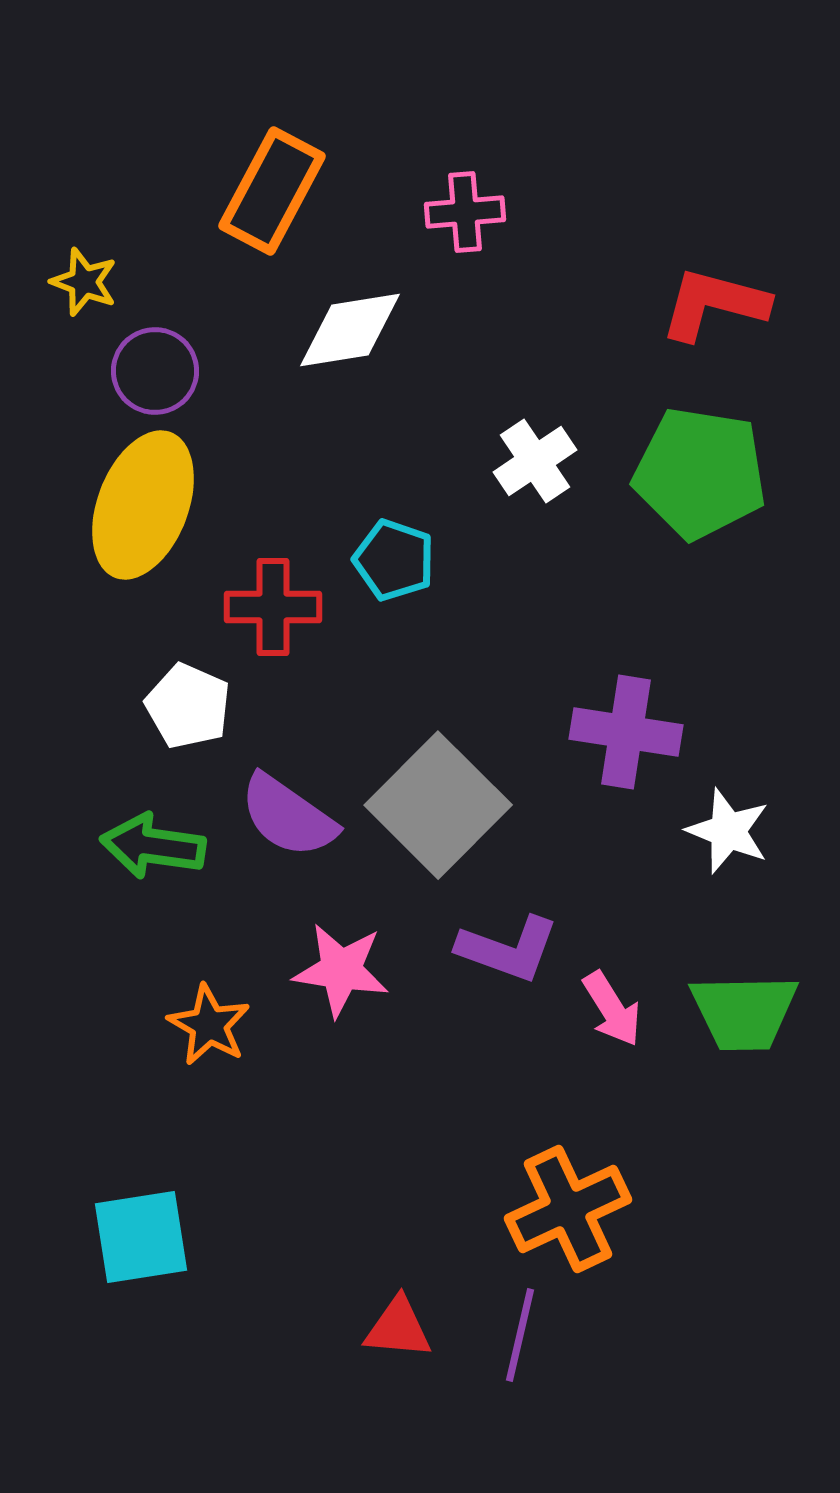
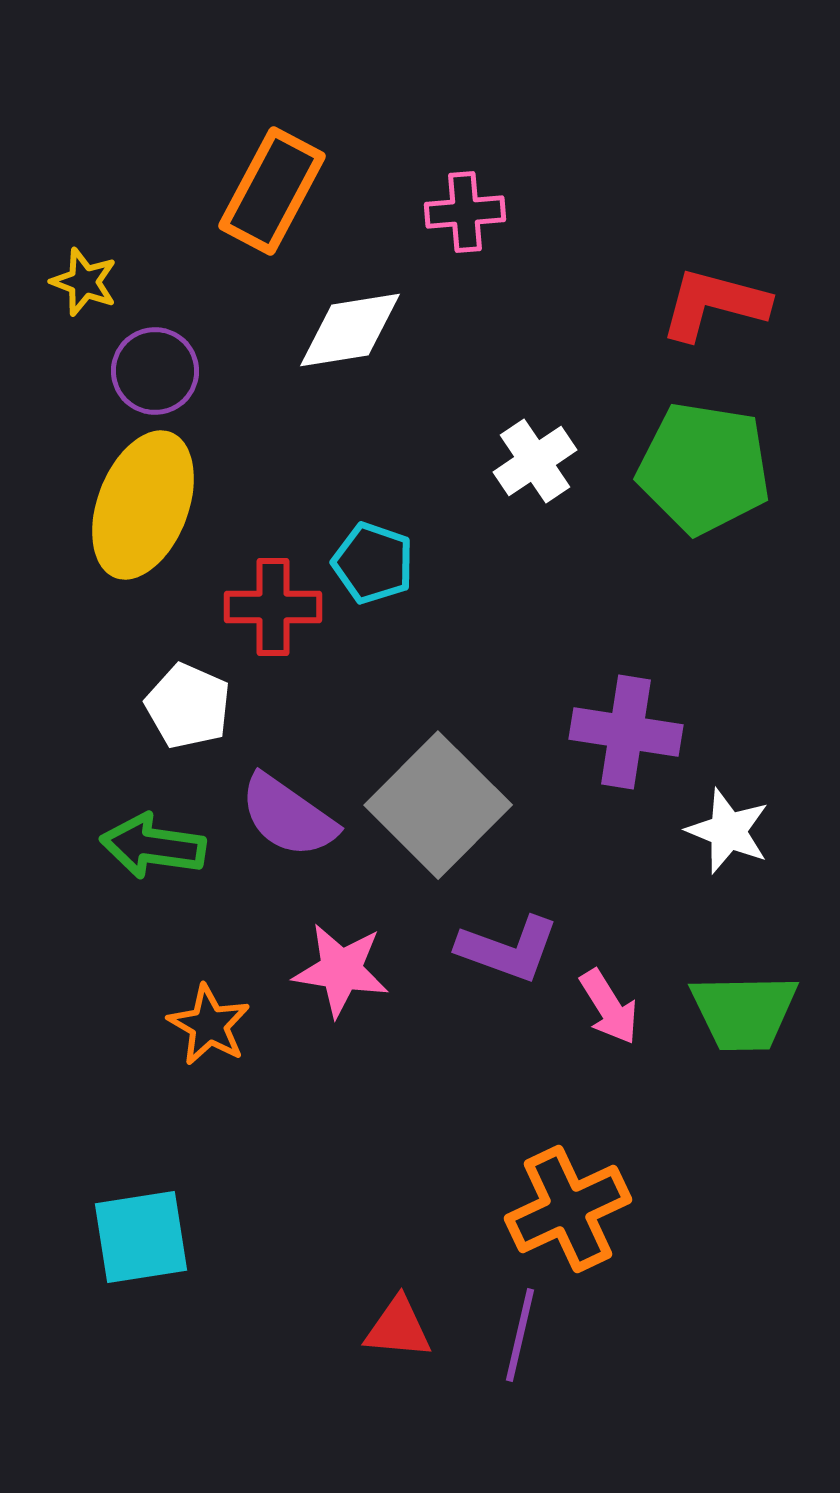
green pentagon: moved 4 px right, 5 px up
cyan pentagon: moved 21 px left, 3 px down
pink arrow: moved 3 px left, 2 px up
